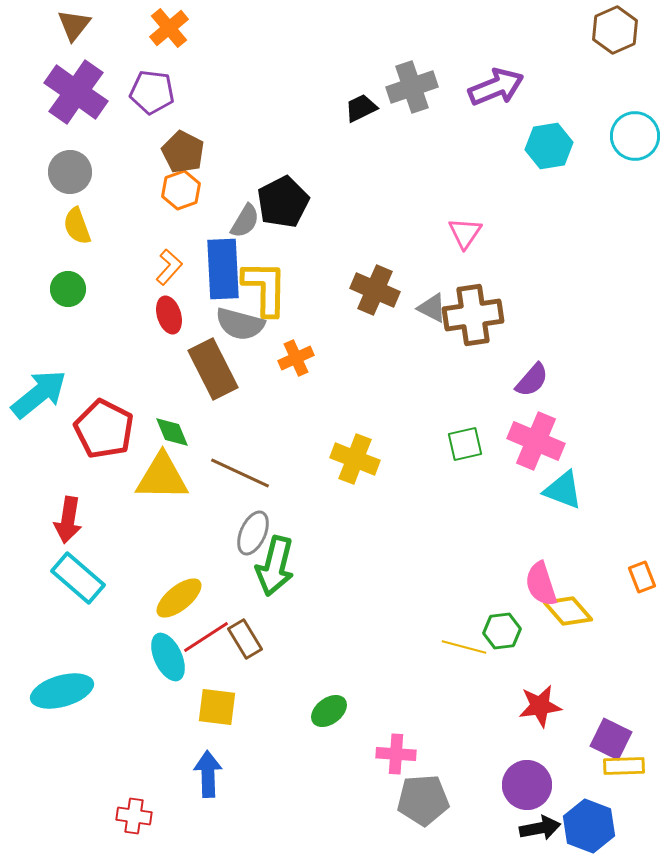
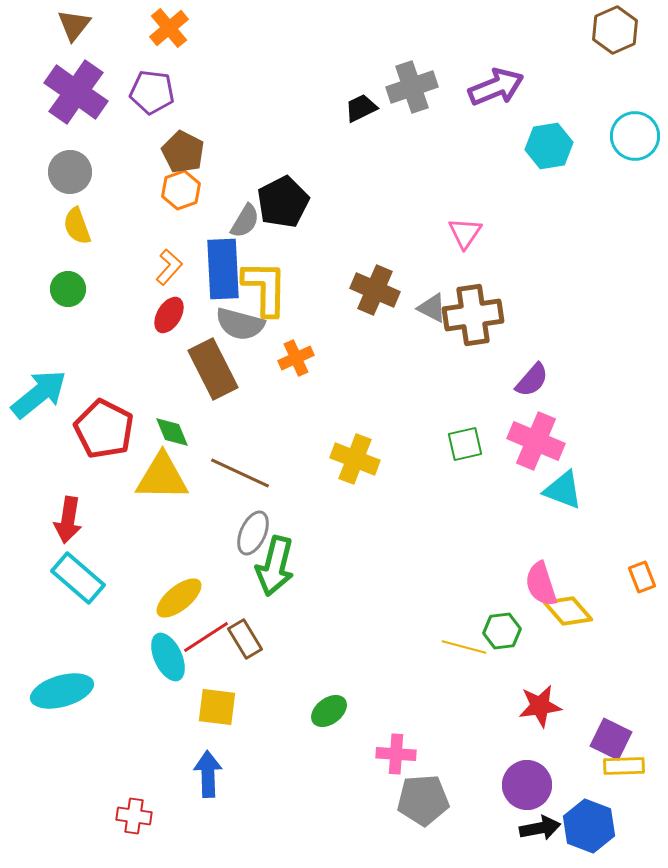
red ellipse at (169, 315): rotated 48 degrees clockwise
